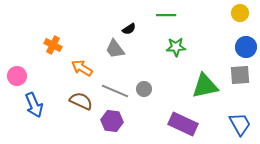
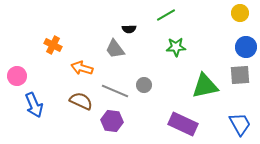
green line: rotated 30 degrees counterclockwise
black semicircle: rotated 32 degrees clockwise
orange arrow: rotated 15 degrees counterclockwise
gray circle: moved 4 px up
